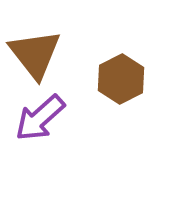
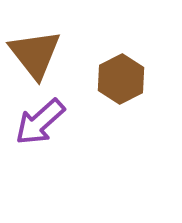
purple arrow: moved 4 px down
